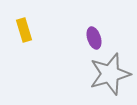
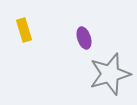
purple ellipse: moved 10 px left
